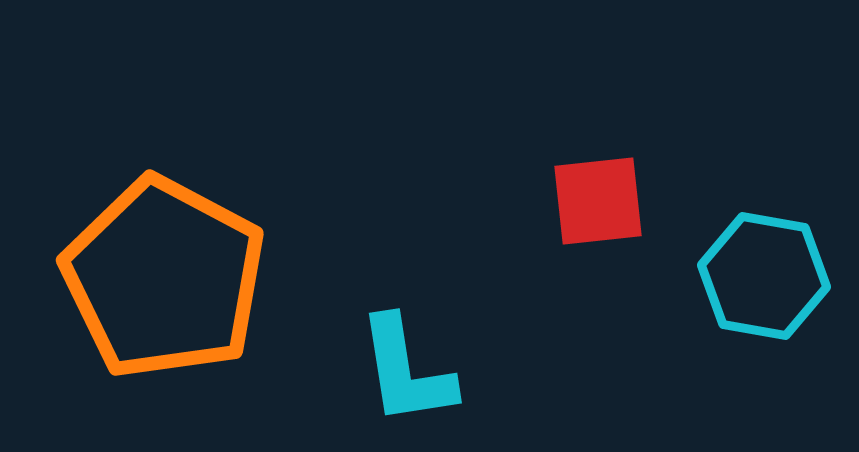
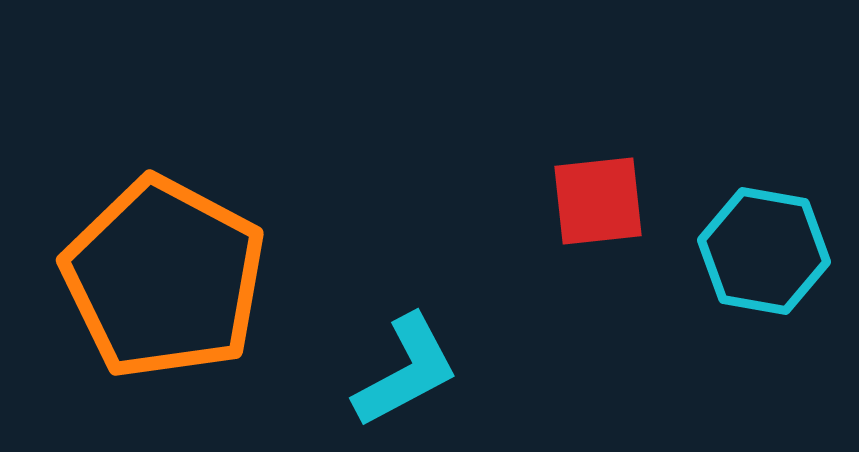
cyan hexagon: moved 25 px up
cyan L-shape: rotated 109 degrees counterclockwise
